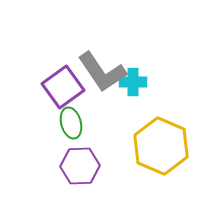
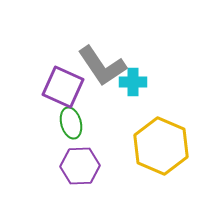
gray L-shape: moved 6 px up
purple square: rotated 30 degrees counterclockwise
